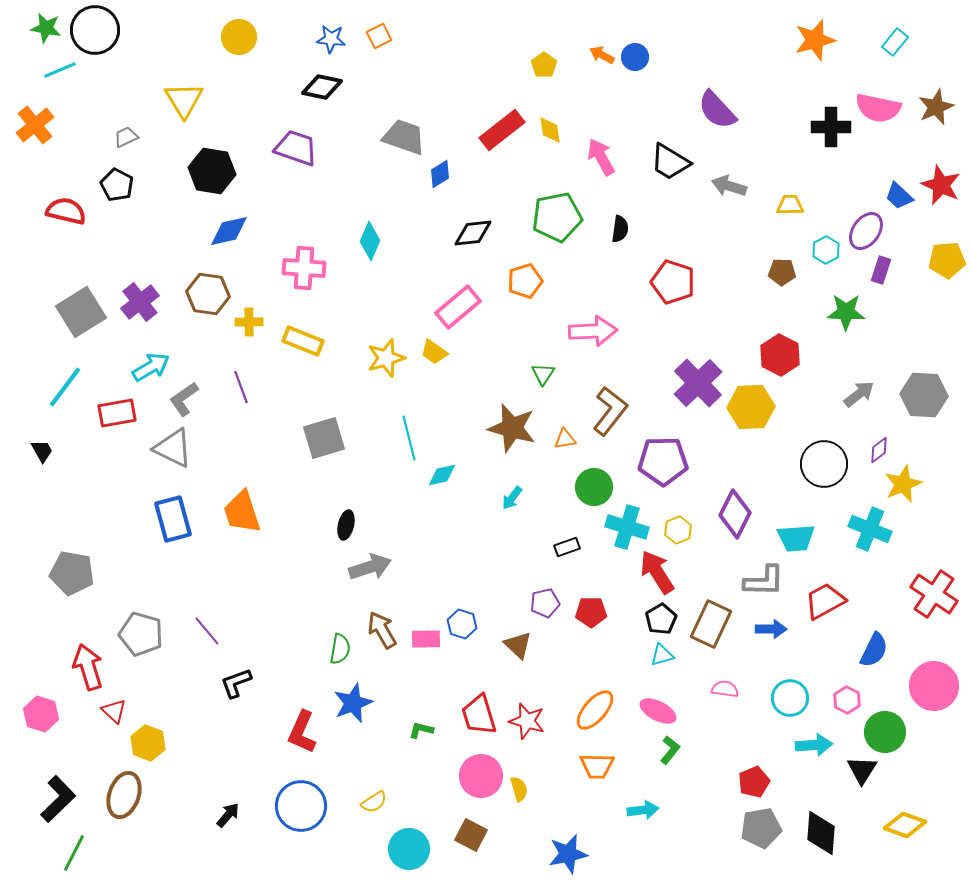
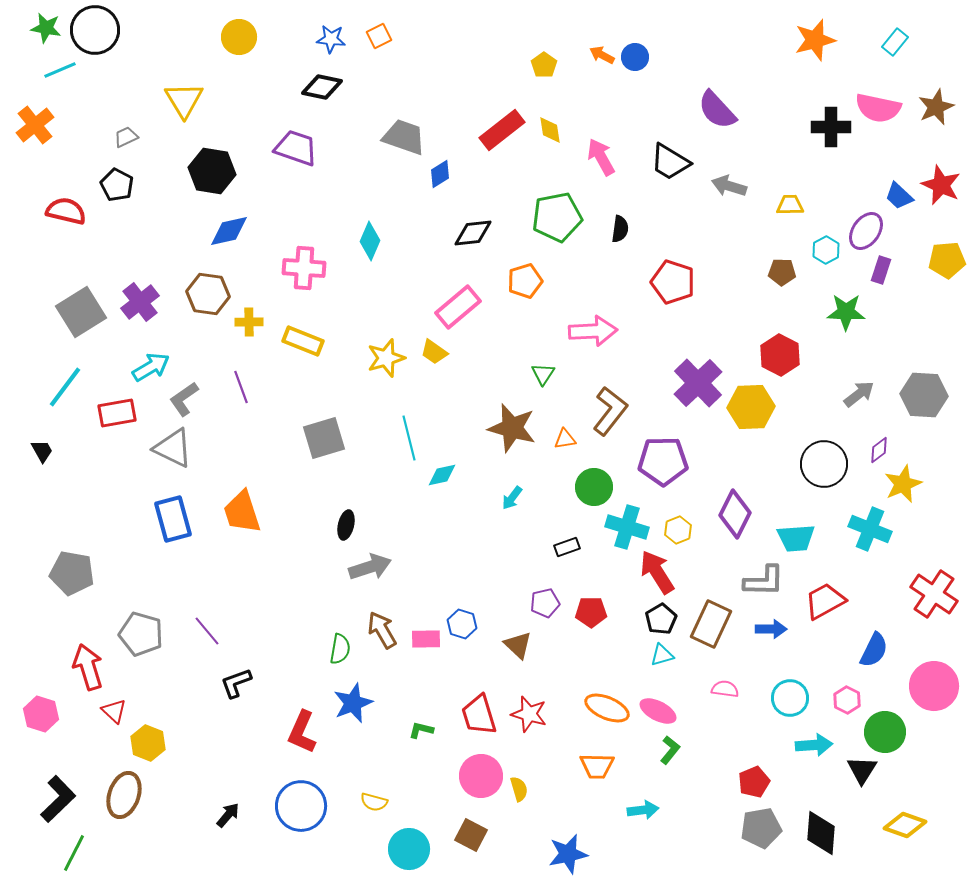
orange ellipse at (595, 710): moved 12 px right, 2 px up; rotated 72 degrees clockwise
red star at (527, 721): moved 2 px right, 7 px up
yellow semicircle at (374, 802): rotated 48 degrees clockwise
